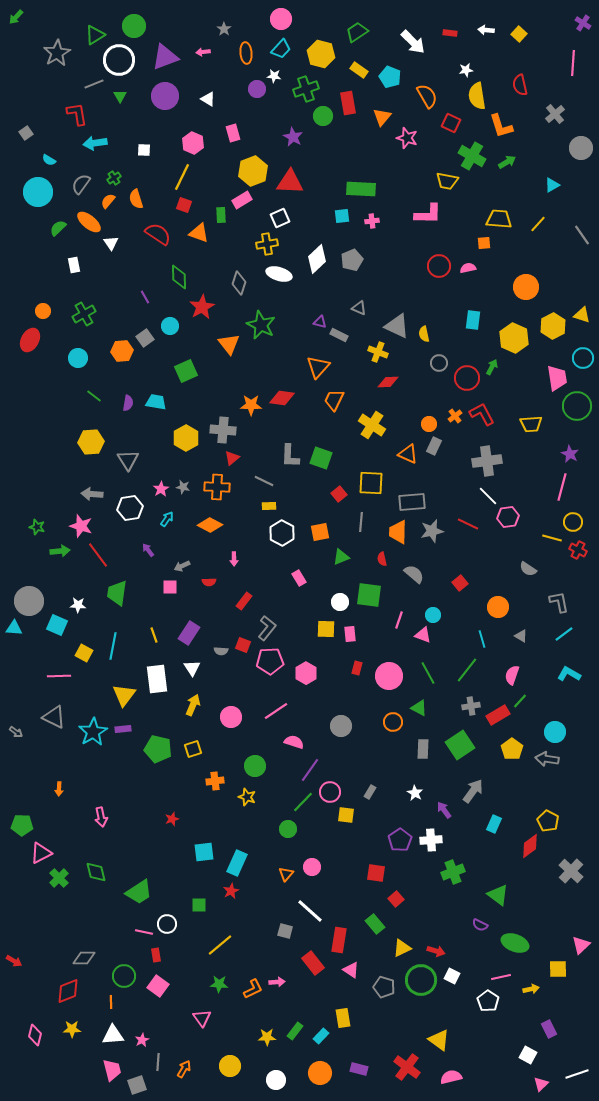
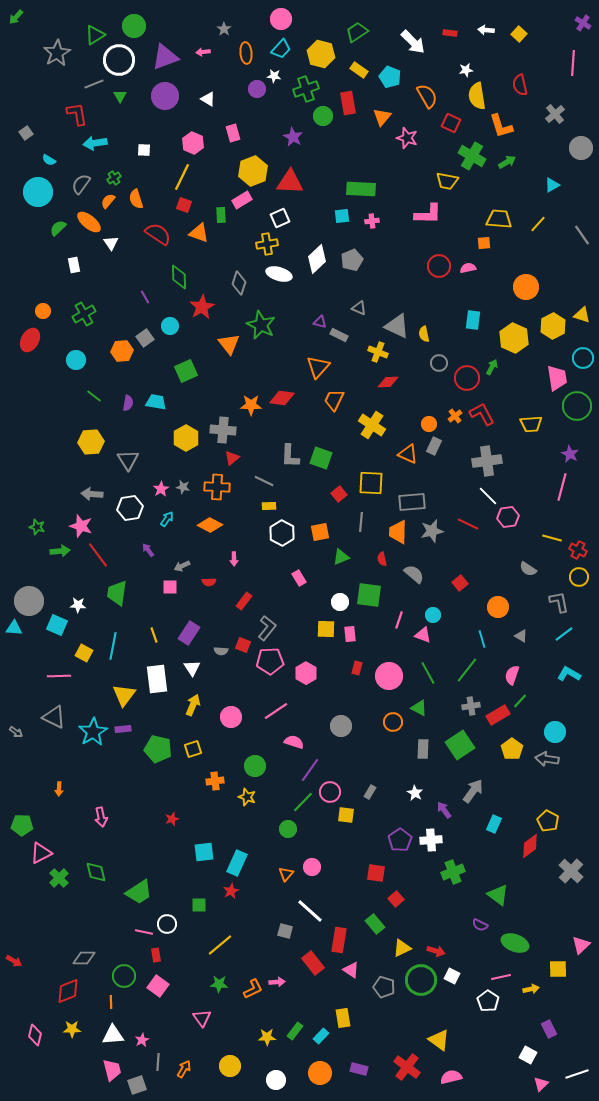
cyan circle at (78, 358): moved 2 px left, 2 px down
yellow circle at (573, 522): moved 6 px right, 55 px down
